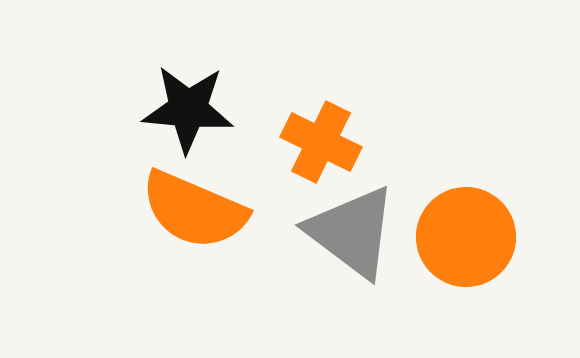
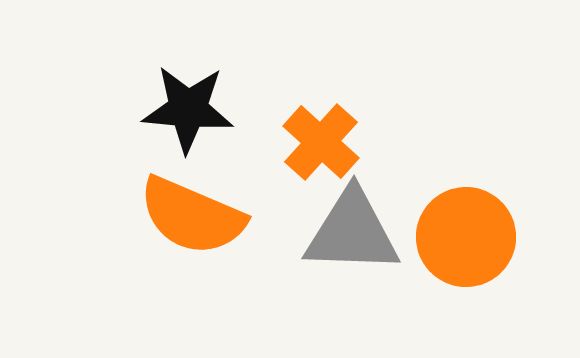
orange cross: rotated 16 degrees clockwise
orange semicircle: moved 2 px left, 6 px down
gray triangle: rotated 35 degrees counterclockwise
